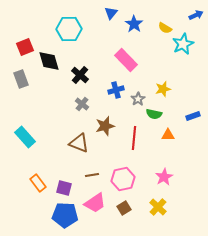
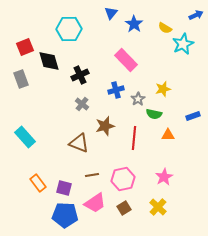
black cross: rotated 24 degrees clockwise
